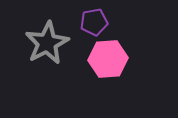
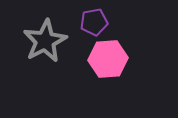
gray star: moved 2 px left, 2 px up
